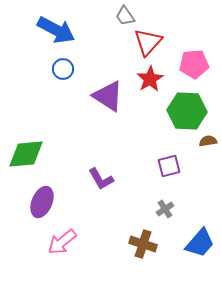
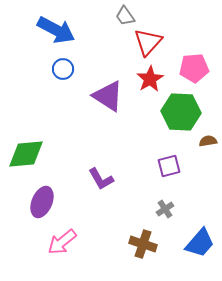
pink pentagon: moved 4 px down
green hexagon: moved 6 px left, 1 px down
